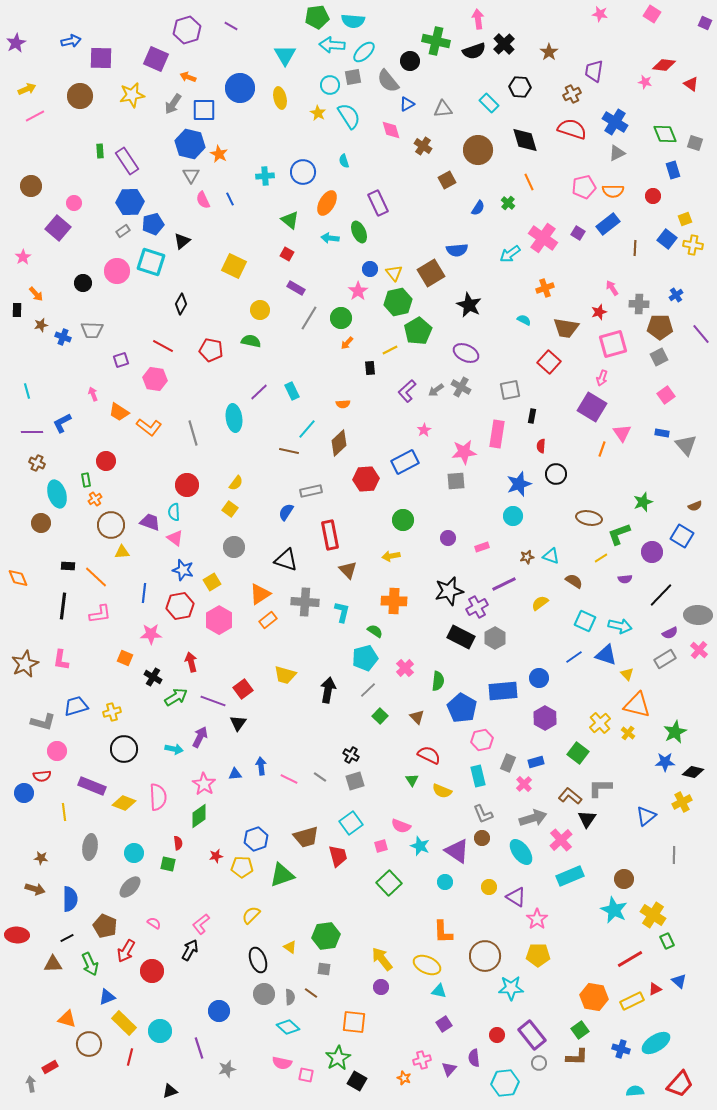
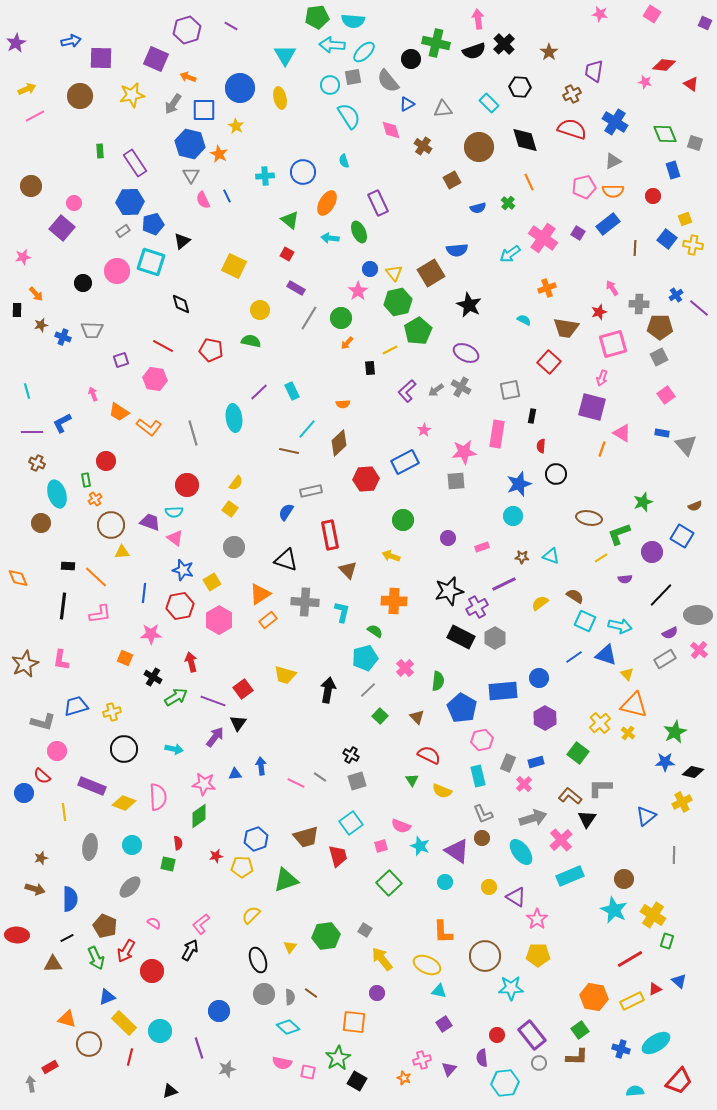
green cross at (436, 41): moved 2 px down
black circle at (410, 61): moved 1 px right, 2 px up
yellow star at (318, 113): moved 82 px left, 13 px down
brown circle at (478, 150): moved 1 px right, 3 px up
gray triangle at (617, 153): moved 4 px left, 8 px down
purple rectangle at (127, 161): moved 8 px right, 2 px down
brown square at (447, 180): moved 5 px right
blue line at (230, 199): moved 3 px left, 3 px up
blue semicircle at (478, 208): rotated 42 degrees clockwise
purple square at (58, 228): moved 4 px right
pink star at (23, 257): rotated 21 degrees clockwise
orange cross at (545, 288): moved 2 px right
black diamond at (181, 304): rotated 45 degrees counterclockwise
purple line at (701, 334): moved 2 px left, 26 px up; rotated 10 degrees counterclockwise
purple square at (592, 407): rotated 16 degrees counterclockwise
pink triangle at (622, 433): rotated 24 degrees counterclockwise
cyan semicircle at (174, 512): rotated 90 degrees counterclockwise
yellow arrow at (391, 556): rotated 30 degrees clockwise
brown star at (527, 557): moved 5 px left; rotated 16 degrees clockwise
brown semicircle at (574, 581): moved 1 px right, 15 px down
orange triangle at (637, 705): moved 3 px left
purple arrow at (200, 737): moved 15 px right; rotated 10 degrees clockwise
red semicircle at (42, 776): rotated 48 degrees clockwise
pink line at (289, 779): moved 7 px right, 4 px down
gray square at (355, 781): moved 2 px right
pink star at (204, 784): rotated 25 degrees counterclockwise
cyan circle at (134, 853): moved 2 px left, 8 px up
brown star at (41, 858): rotated 24 degrees counterclockwise
green triangle at (282, 875): moved 4 px right, 5 px down
green rectangle at (667, 941): rotated 42 degrees clockwise
yellow triangle at (290, 947): rotated 32 degrees clockwise
green arrow at (90, 964): moved 6 px right, 6 px up
gray square at (324, 969): moved 41 px right, 39 px up; rotated 24 degrees clockwise
purple circle at (381, 987): moved 4 px left, 6 px down
purple semicircle at (474, 1058): moved 8 px right
pink square at (306, 1075): moved 2 px right, 3 px up
red trapezoid at (680, 1084): moved 1 px left, 3 px up
